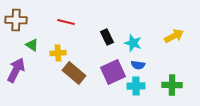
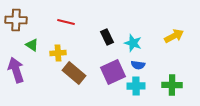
purple arrow: rotated 45 degrees counterclockwise
